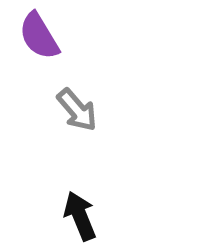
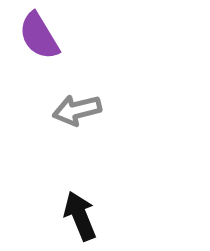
gray arrow: rotated 117 degrees clockwise
